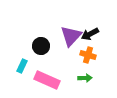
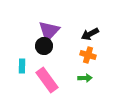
purple triangle: moved 22 px left, 5 px up
black circle: moved 3 px right
cyan rectangle: rotated 24 degrees counterclockwise
pink rectangle: rotated 30 degrees clockwise
